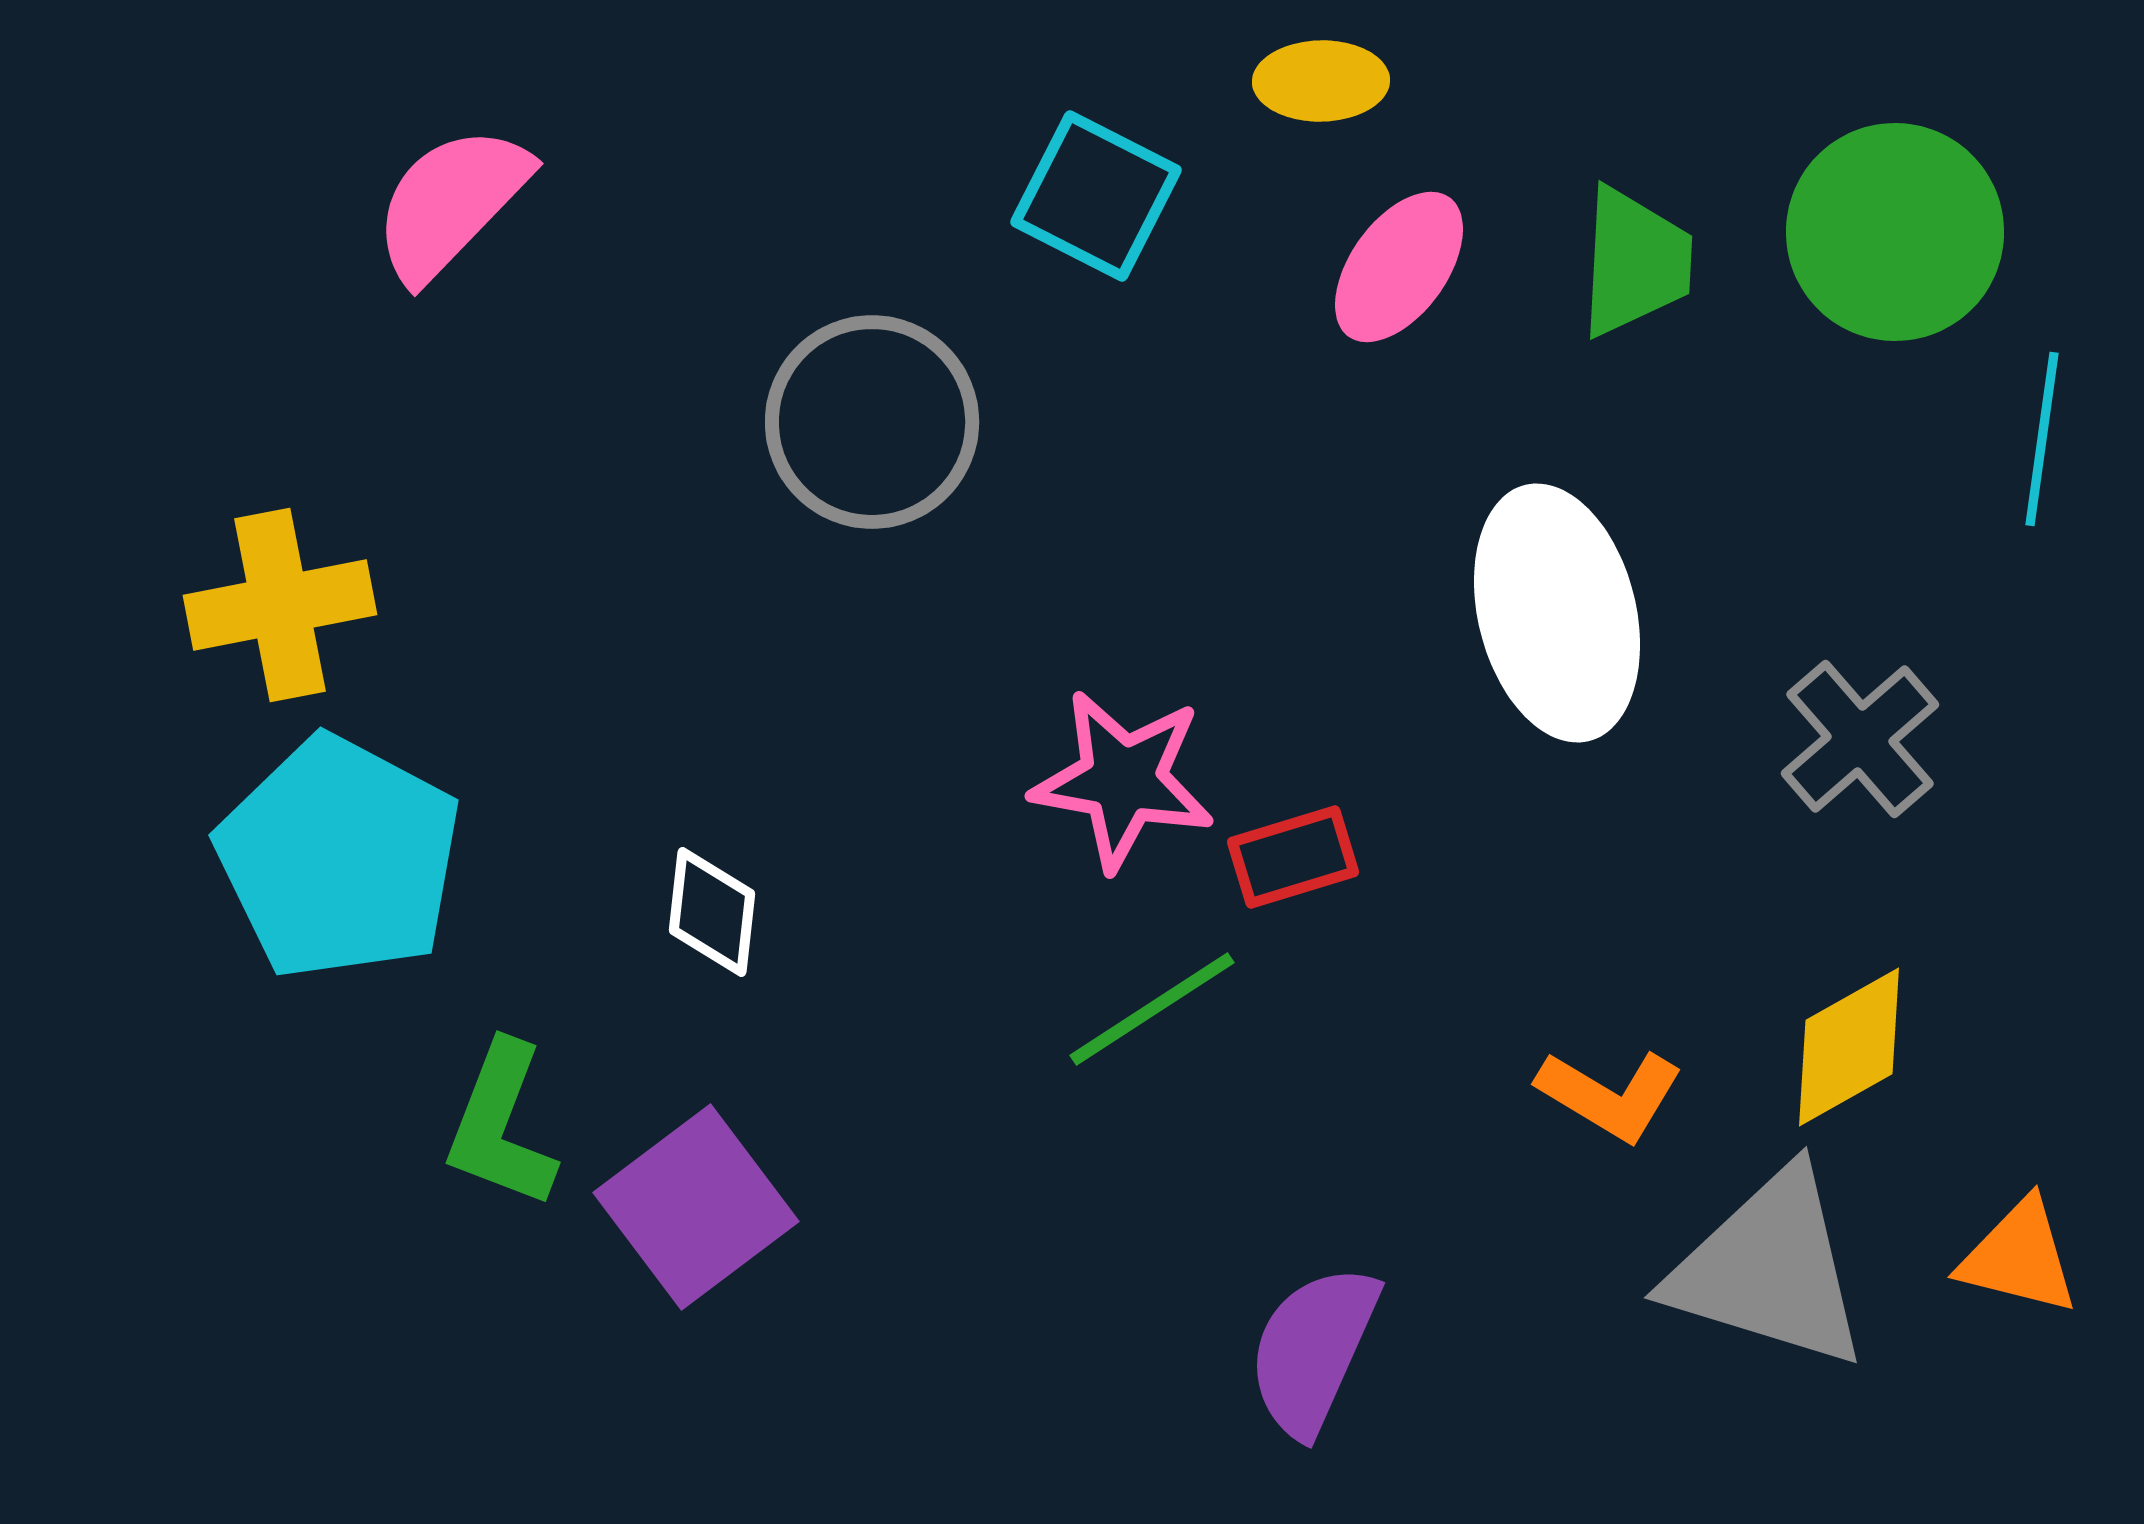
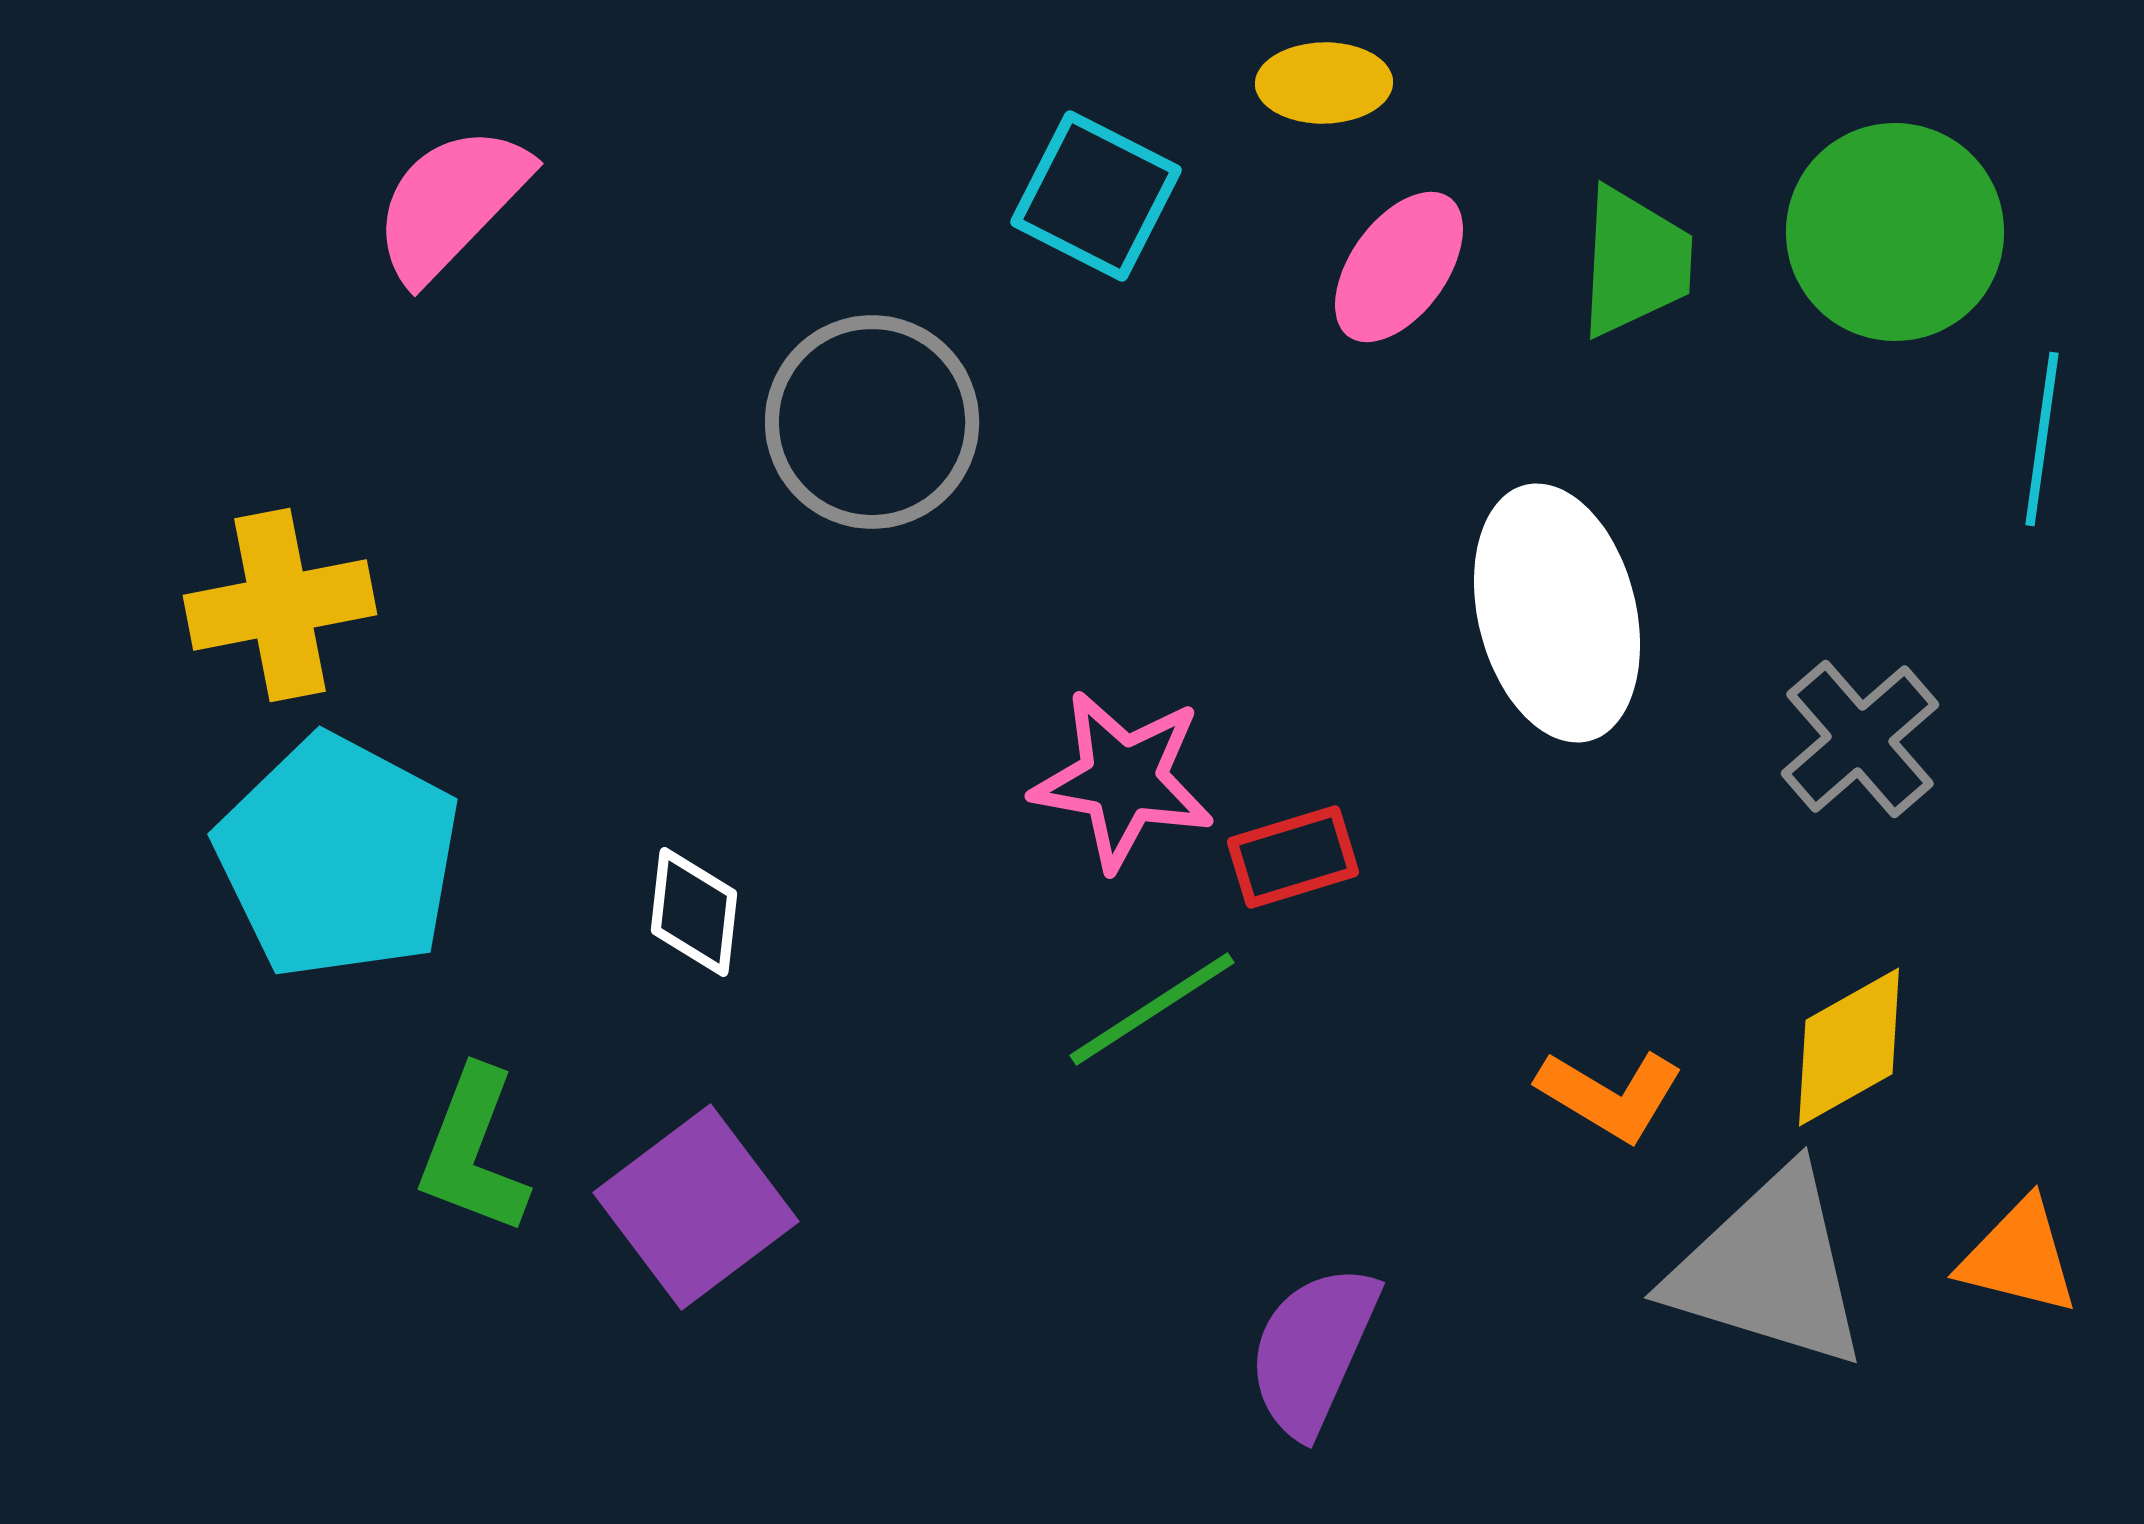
yellow ellipse: moved 3 px right, 2 px down
cyan pentagon: moved 1 px left, 1 px up
white diamond: moved 18 px left
green L-shape: moved 28 px left, 26 px down
